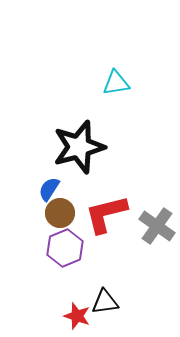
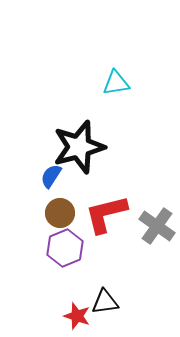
blue semicircle: moved 2 px right, 13 px up
